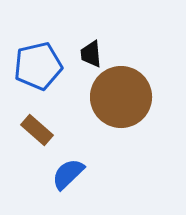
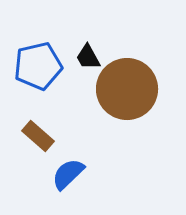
black trapezoid: moved 3 px left, 3 px down; rotated 24 degrees counterclockwise
brown circle: moved 6 px right, 8 px up
brown rectangle: moved 1 px right, 6 px down
